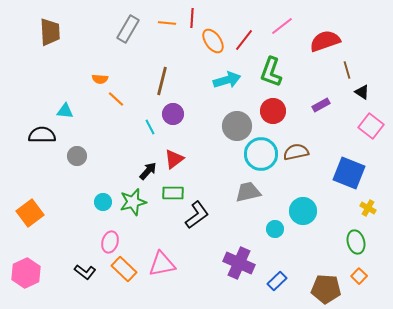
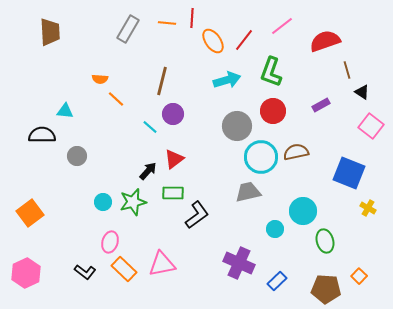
cyan line at (150, 127): rotated 21 degrees counterclockwise
cyan circle at (261, 154): moved 3 px down
green ellipse at (356, 242): moved 31 px left, 1 px up
